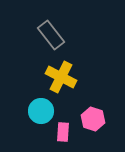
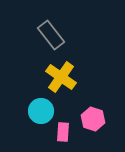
yellow cross: rotated 8 degrees clockwise
